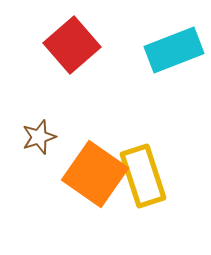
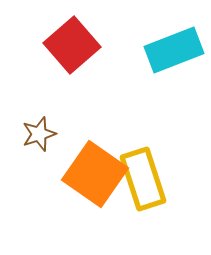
brown star: moved 3 px up
yellow rectangle: moved 3 px down
